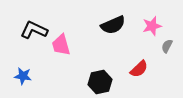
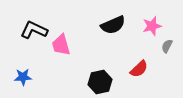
blue star: moved 1 px down; rotated 12 degrees counterclockwise
